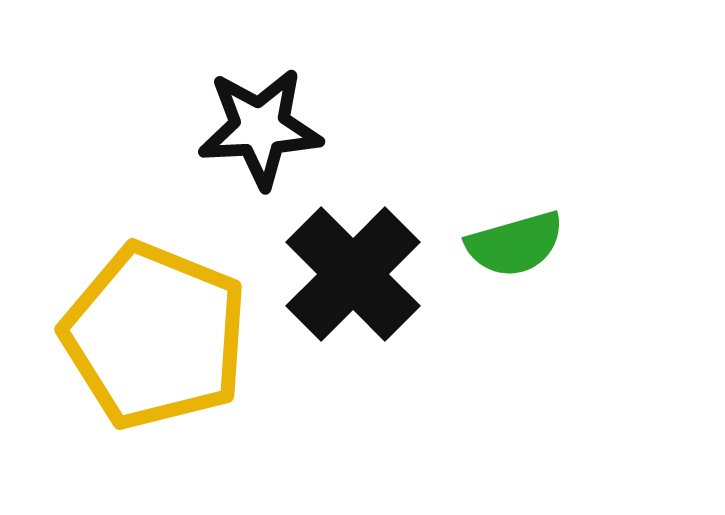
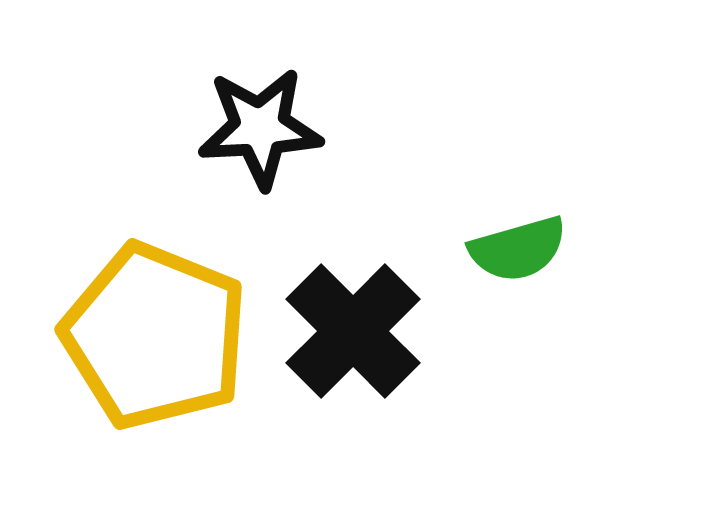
green semicircle: moved 3 px right, 5 px down
black cross: moved 57 px down
